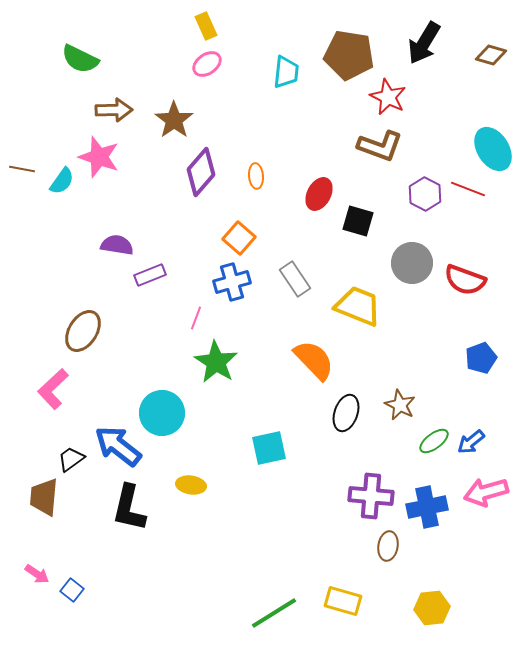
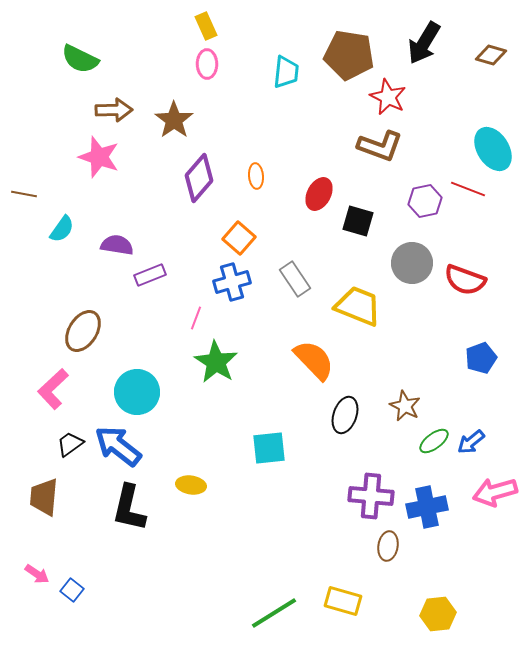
pink ellipse at (207, 64): rotated 56 degrees counterclockwise
brown line at (22, 169): moved 2 px right, 25 px down
purple diamond at (201, 172): moved 2 px left, 6 px down
cyan semicircle at (62, 181): moved 48 px down
purple hexagon at (425, 194): moved 7 px down; rotated 20 degrees clockwise
brown star at (400, 405): moved 5 px right, 1 px down
cyan circle at (162, 413): moved 25 px left, 21 px up
black ellipse at (346, 413): moved 1 px left, 2 px down
cyan square at (269, 448): rotated 6 degrees clockwise
black trapezoid at (71, 459): moved 1 px left, 15 px up
pink arrow at (486, 492): moved 9 px right
yellow hexagon at (432, 608): moved 6 px right, 6 px down
